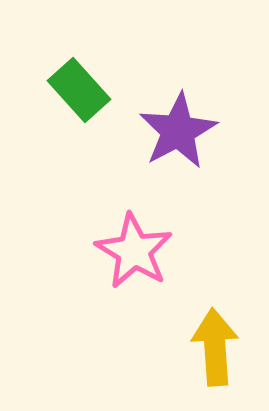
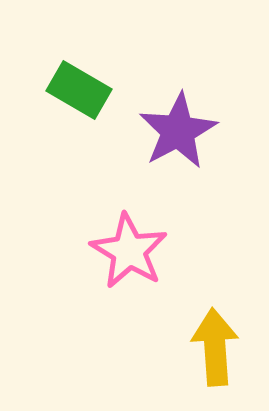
green rectangle: rotated 18 degrees counterclockwise
pink star: moved 5 px left
